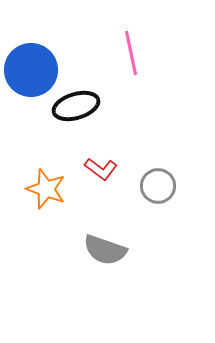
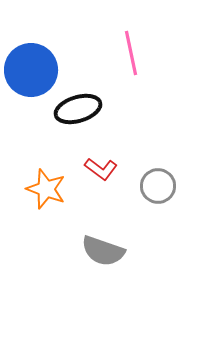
black ellipse: moved 2 px right, 3 px down
gray semicircle: moved 2 px left, 1 px down
